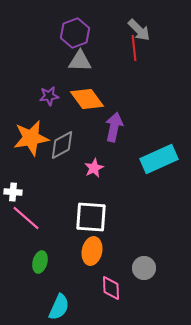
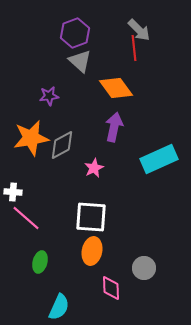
gray triangle: rotated 40 degrees clockwise
orange diamond: moved 29 px right, 11 px up
